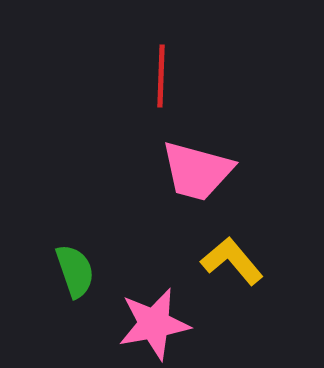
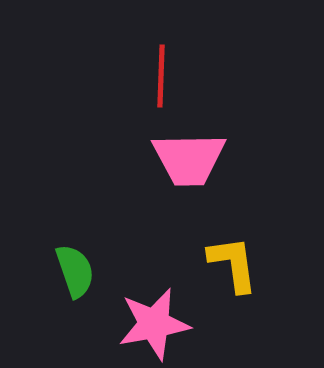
pink trapezoid: moved 8 px left, 12 px up; rotated 16 degrees counterclockwise
yellow L-shape: moved 1 px right, 3 px down; rotated 32 degrees clockwise
